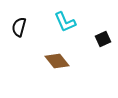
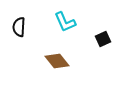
black semicircle: rotated 12 degrees counterclockwise
